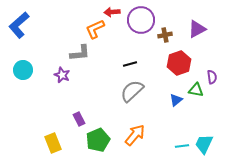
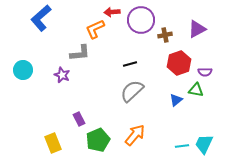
blue L-shape: moved 22 px right, 7 px up
purple semicircle: moved 7 px left, 5 px up; rotated 96 degrees clockwise
